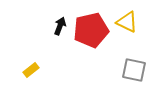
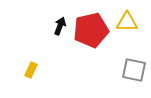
yellow triangle: rotated 25 degrees counterclockwise
yellow rectangle: rotated 28 degrees counterclockwise
